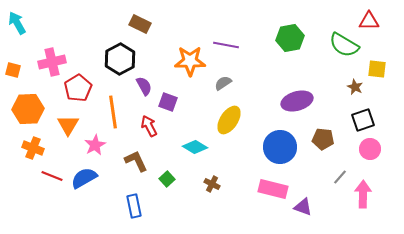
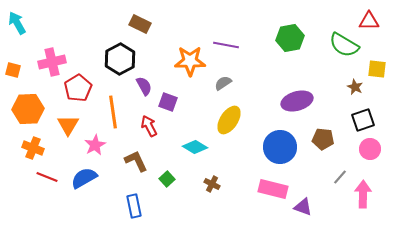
red line: moved 5 px left, 1 px down
